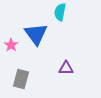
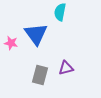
pink star: moved 2 px up; rotated 24 degrees counterclockwise
purple triangle: rotated 14 degrees counterclockwise
gray rectangle: moved 19 px right, 4 px up
